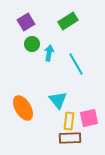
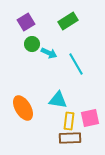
cyan arrow: rotated 105 degrees clockwise
cyan triangle: rotated 42 degrees counterclockwise
pink square: moved 1 px right
